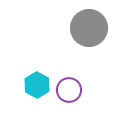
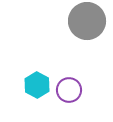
gray circle: moved 2 px left, 7 px up
